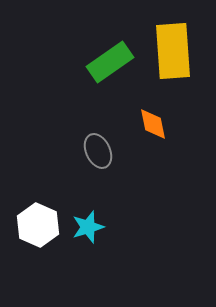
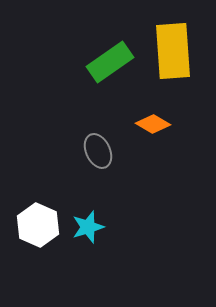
orange diamond: rotated 48 degrees counterclockwise
